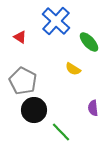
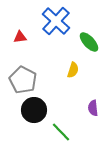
red triangle: rotated 40 degrees counterclockwise
yellow semicircle: moved 1 px down; rotated 105 degrees counterclockwise
gray pentagon: moved 1 px up
